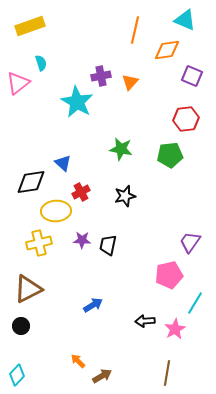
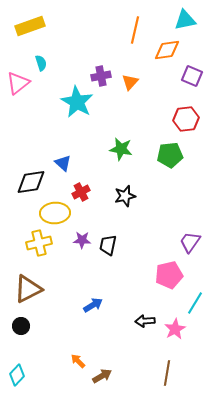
cyan triangle: rotated 35 degrees counterclockwise
yellow ellipse: moved 1 px left, 2 px down
